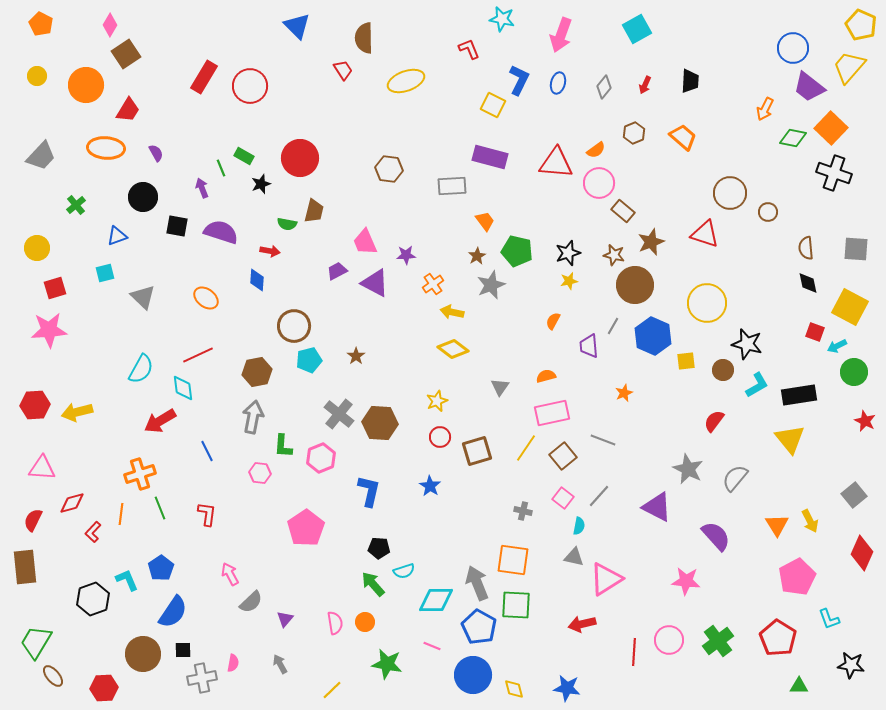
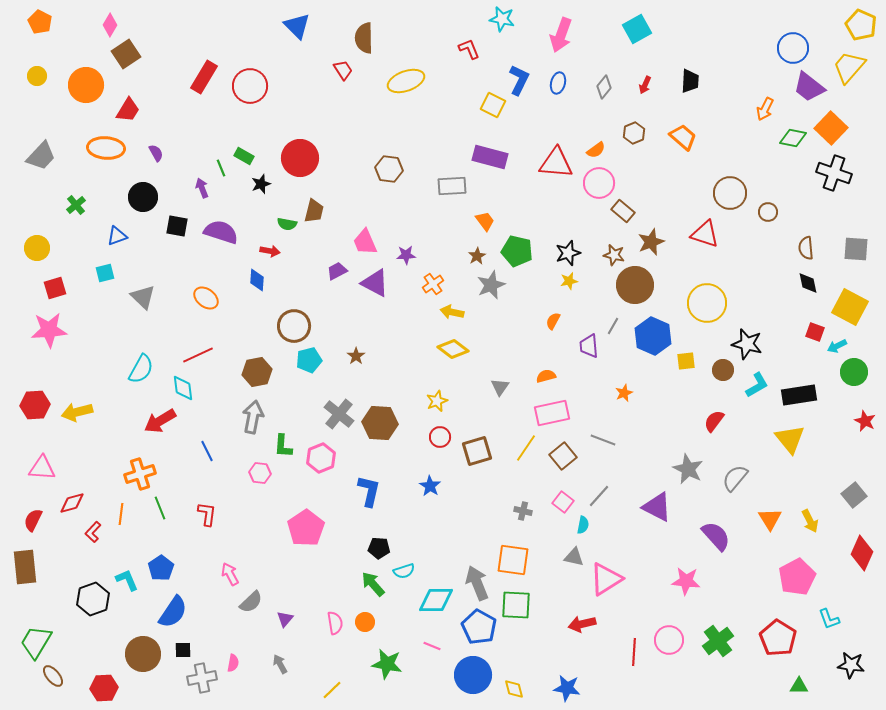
orange pentagon at (41, 24): moved 1 px left, 2 px up
pink square at (563, 498): moved 4 px down
orange triangle at (777, 525): moved 7 px left, 6 px up
cyan semicircle at (579, 526): moved 4 px right, 1 px up
